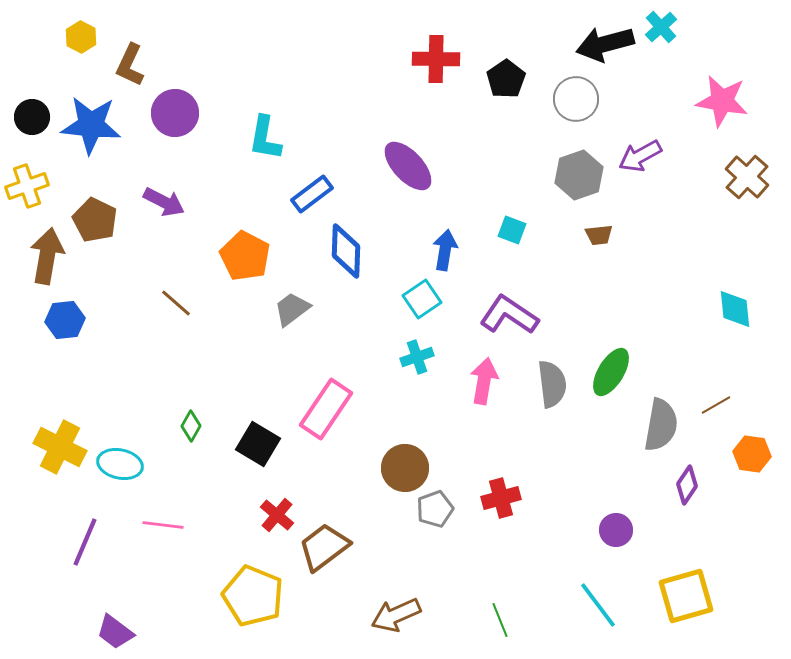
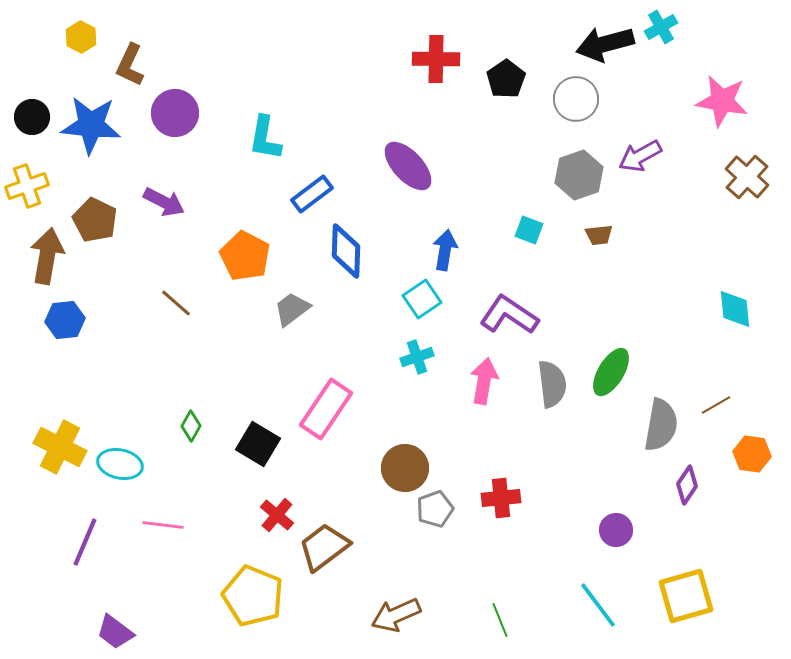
cyan cross at (661, 27): rotated 12 degrees clockwise
cyan square at (512, 230): moved 17 px right
red cross at (501, 498): rotated 9 degrees clockwise
